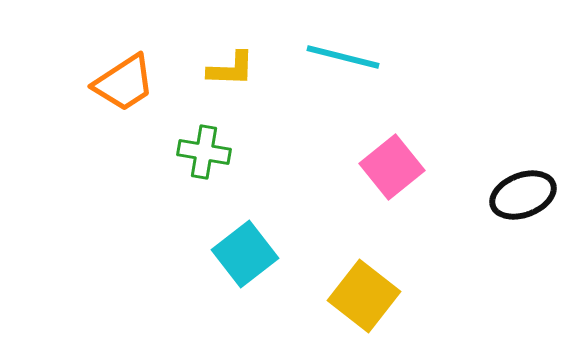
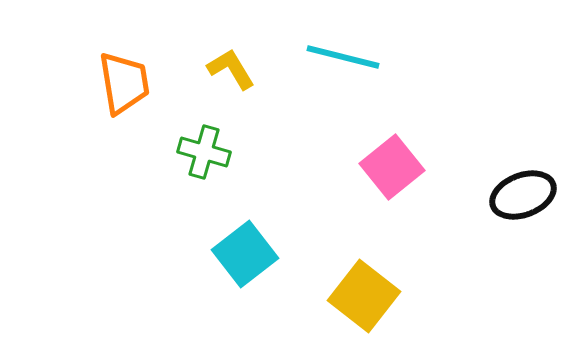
yellow L-shape: rotated 123 degrees counterclockwise
orange trapezoid: rotated 66 degrees counterclockwise
green cross: rotated 6 degrees clockwise
